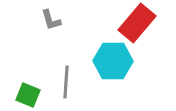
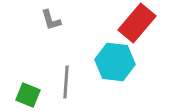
cyan hexagon: moved 2 px right, 1 px down; rotated 6 degrees clockwise
